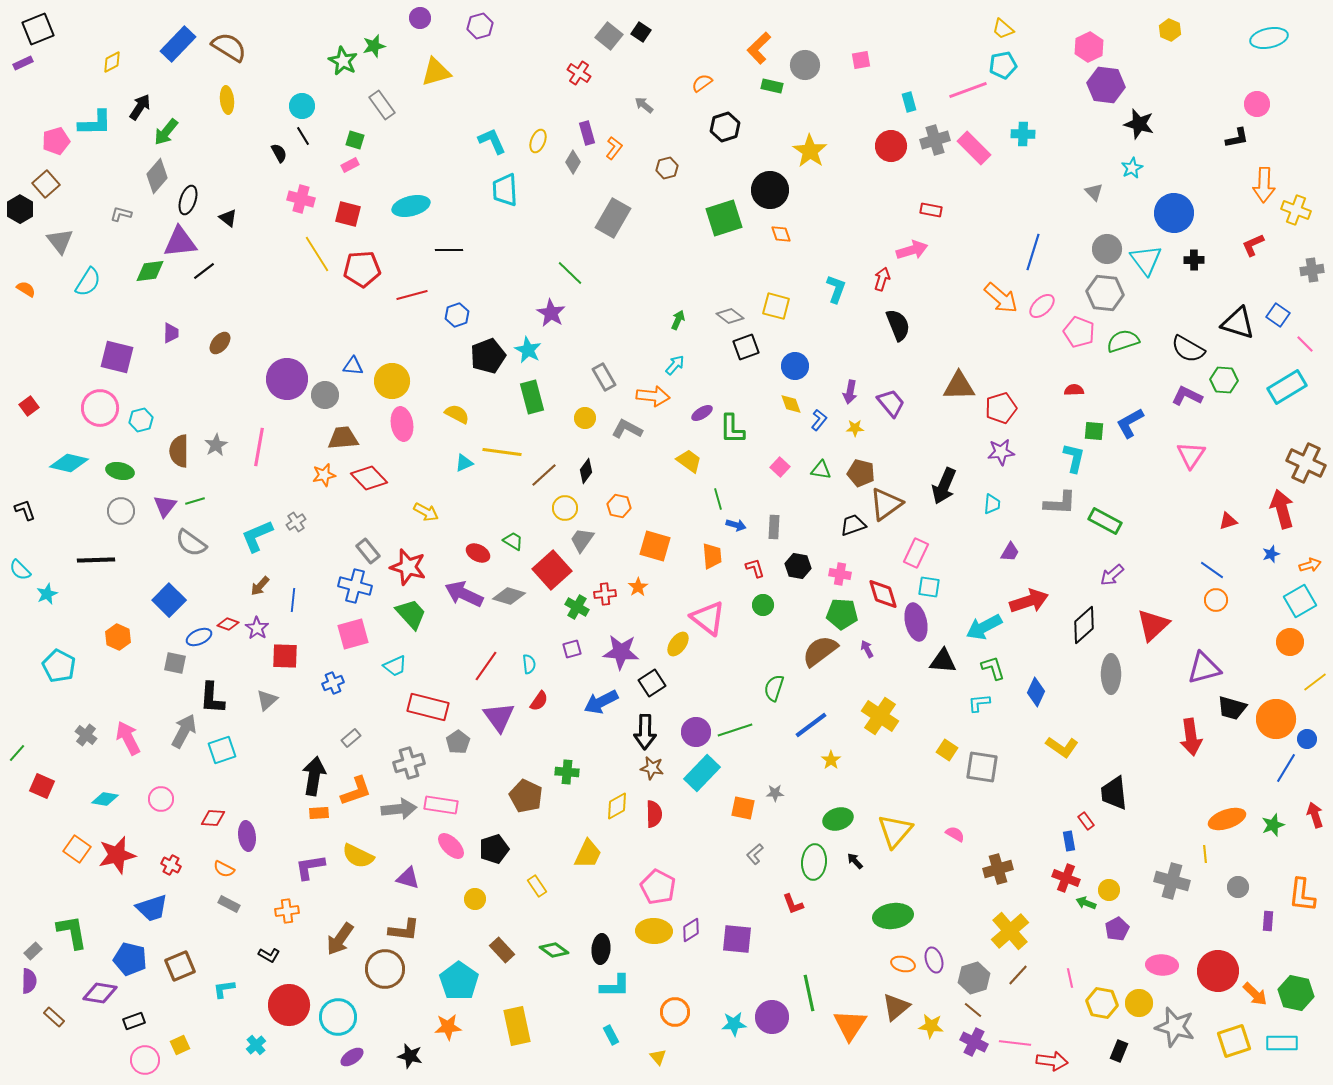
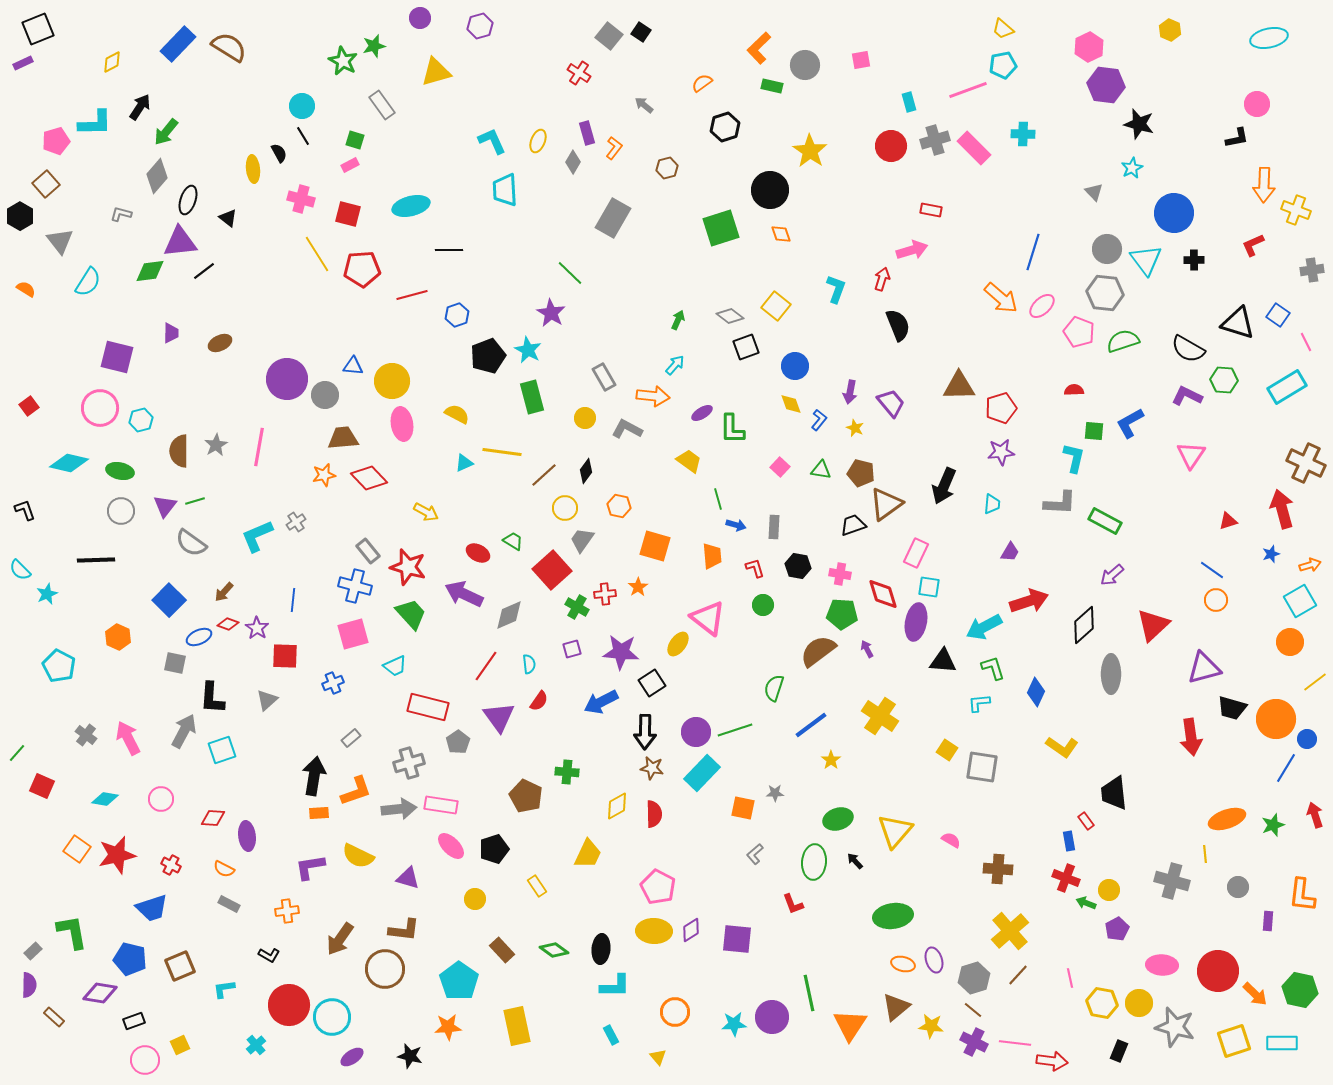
yellow ellipse at (227, 100): moved 26 px right, 69 px down
black hexagon at (20, 209): moved 7 px down
green square at (724, 218): moved 3 px left, 10 px down
yellow square at (776, 306): rotated 24 degrees clockwise
brown ellipse at (220, 343): rotated 25 degrees clockwise
pink line at (1305, 344): moved 1 px right, 2 px up; rotated 18 degrees clockwise
yellow star at (855, 428): rotated 24 degrees clockwise
brown arrow at (260, 586): moved 36 px left, 6 px down
gray diamond at (509, 596): moved 19 px down; rotated 40 degrees counterclockwise
purple ellipse at (916, 622): rotated 24 degrees clockwise
brown semicircle at (820, 651): moved 2 px left
pink semicircle at (955, 834): moved 4 px left, 6 px down
brown cross at (998, 869): rotated 20 degrees clockwise
purple semicircle at (29, 981): moved 4 px down
green hexagon at (1296, 993): moved 4 px right, 3 px up
cyan circle at (338, 1017): moved 6 px left
